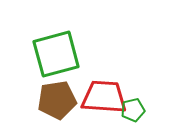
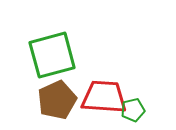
green square: moved 4 px left, 1 px down
brown pentagon: rotated 15 degrees counterclockwise
